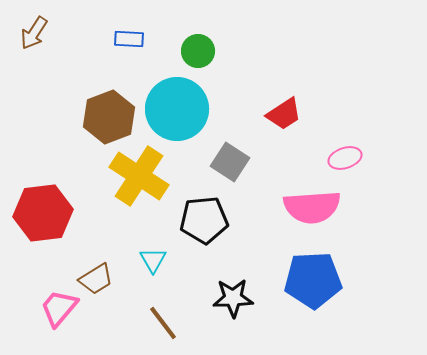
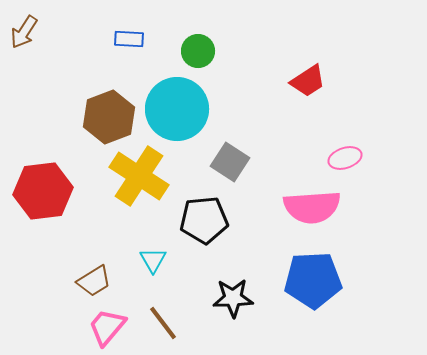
brown arrow: moved 10 px left, 1 px up
red trapezoid: moved 24 px right, 33 px up
red hexagon: moved 22 px up
brown trapezoid: moved 2 px left, 2 px down
pink trapezoid: moved 48 px right, 19 px down
